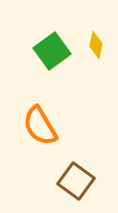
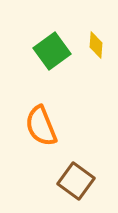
yellow diamond: rotated 8 degrees counterclockwise
orange semicircle: moved 1 px right; rotated 9 degrees clockwise
